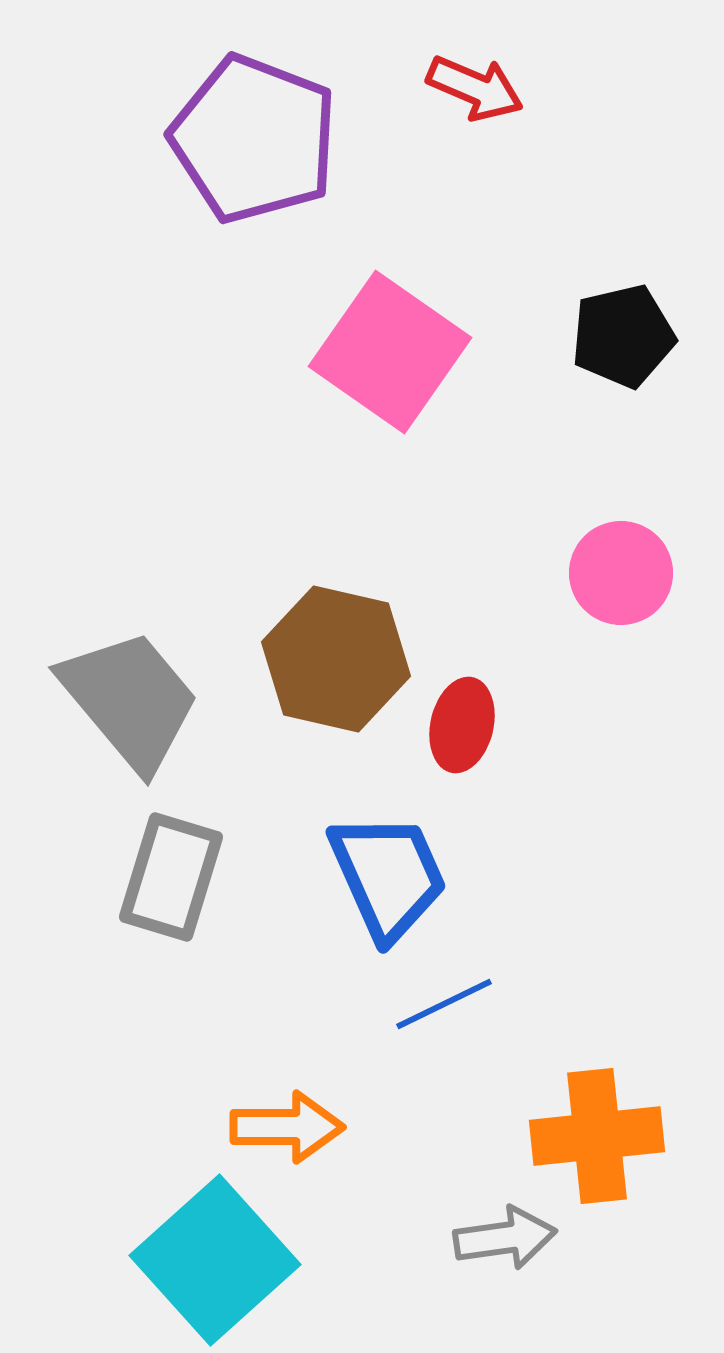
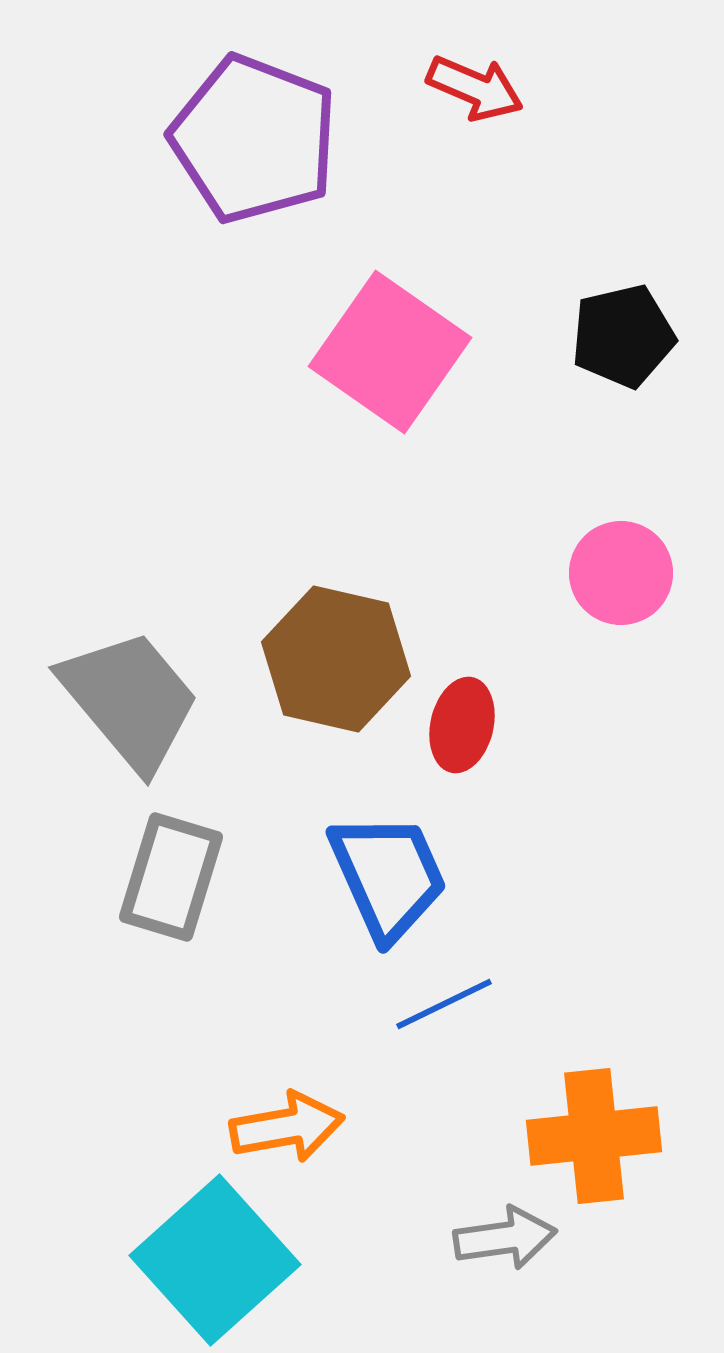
orange arrow: rotated 10 degrees counterclockwise
orange cross: moved 3 px left
